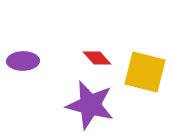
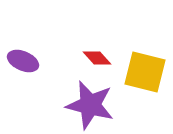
purple ellipse: rotated 24 degrees clockwise
